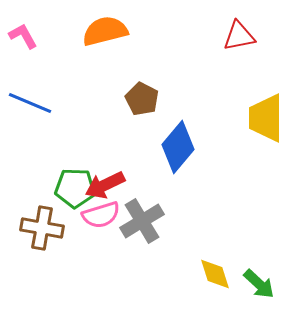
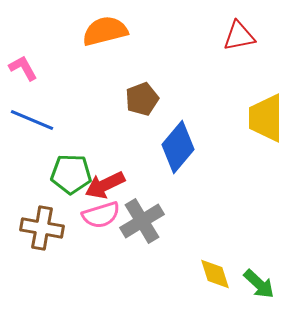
pink L-shape: moved 32 px down
brown pentagon: rotated 24 degrees clockwise
blue line: moved 2 px right, 17 px down
green pentagon: moved 4 px left, 14 px up
